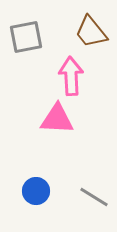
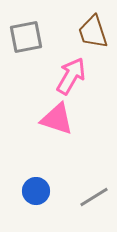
brown trapezoid: moved 2 px right; rotated 21 degrees clockwise
pink arrow: rotated 33 degrees clockwise
pink triangle: rotated 15 degrees clockwise
gray line: rotated 64 degrees counterclockwise
